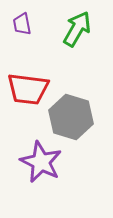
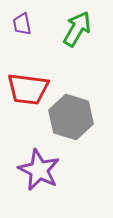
purple star: moved 2 px left, 8 px down
